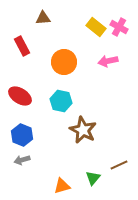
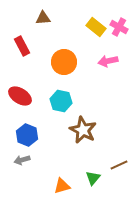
blue hexagon: moved 5 px right
